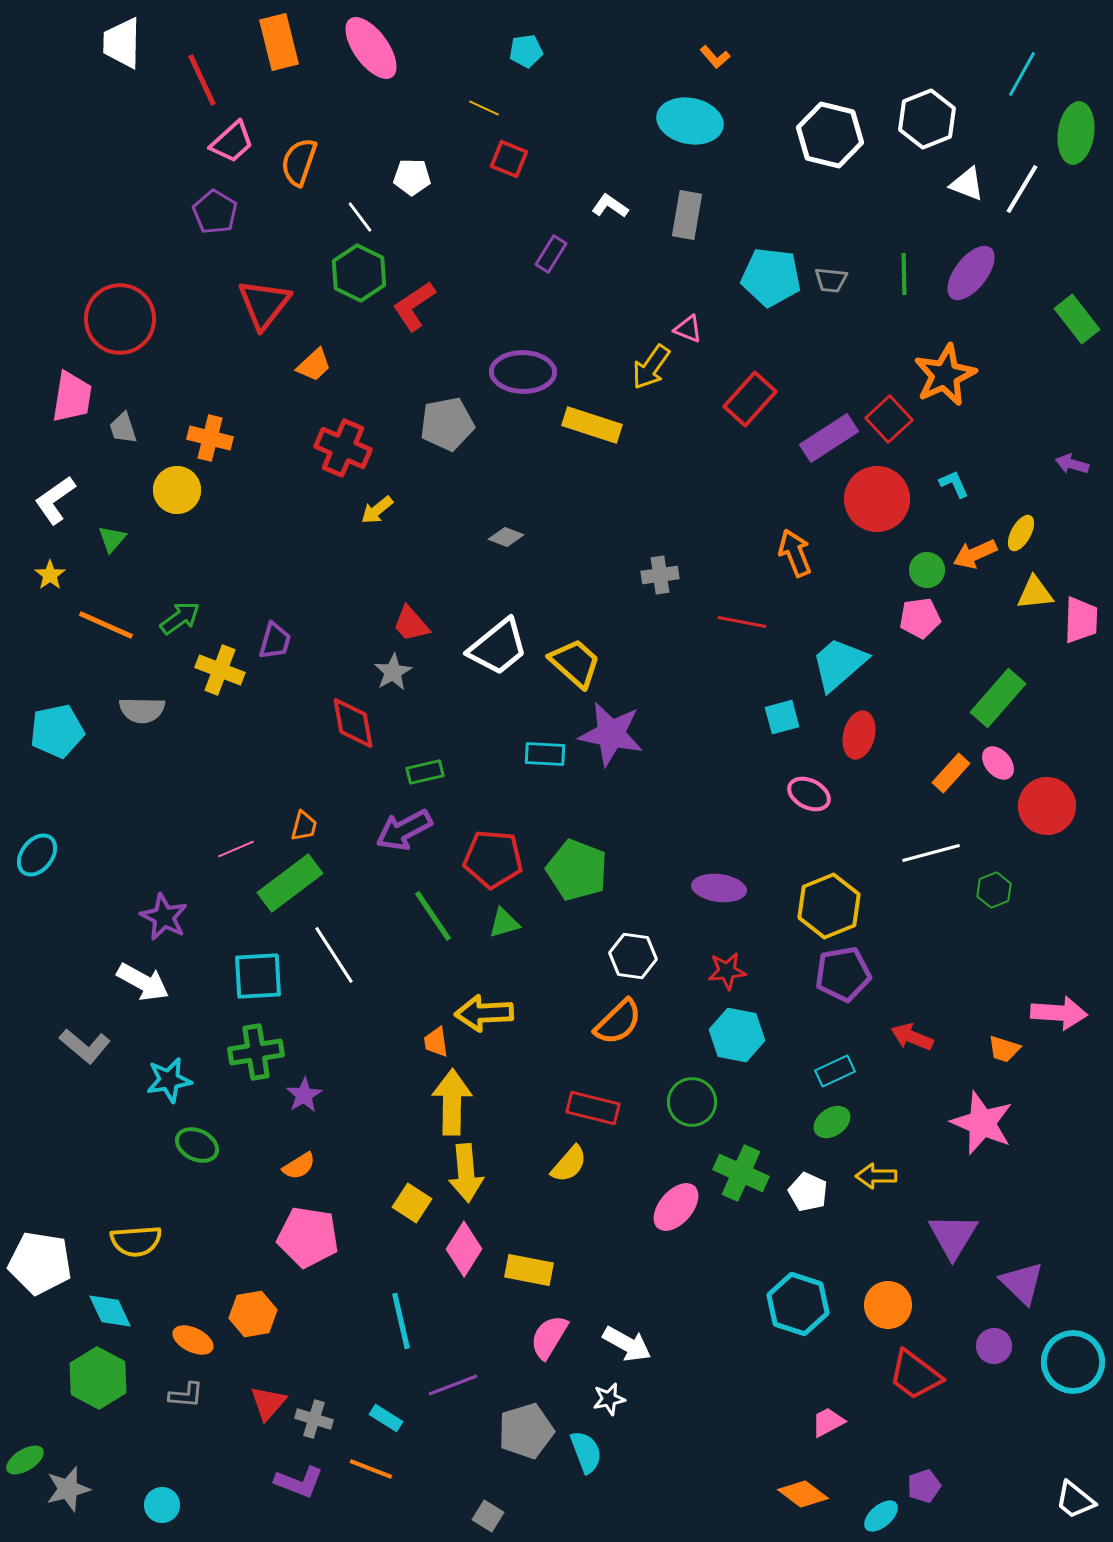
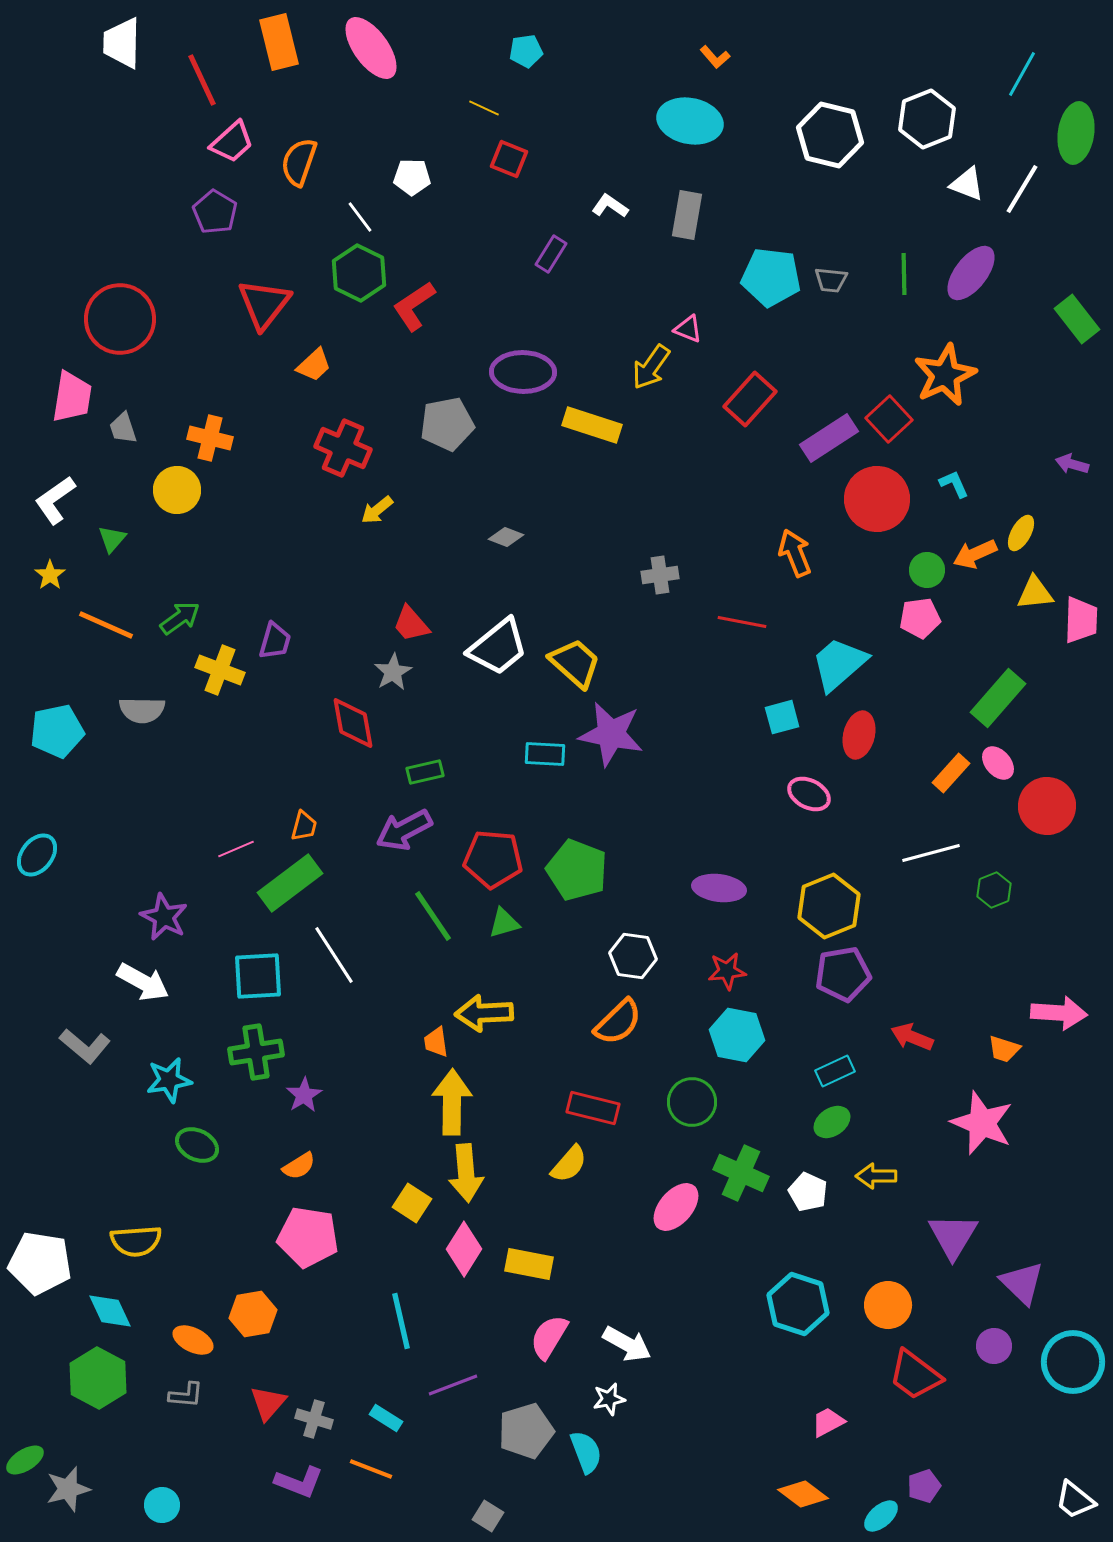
yellow rectangle at (529, 1270): moved 6 px up
